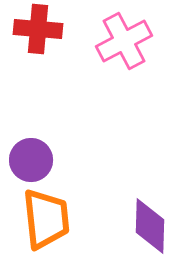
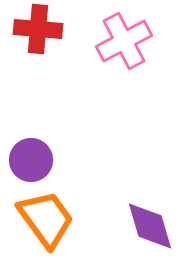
orange trapezoid: rotated 30 degrees counterclockwise
purple diamond: rotated 18 degrees counterclockwise
